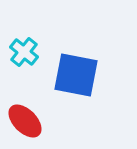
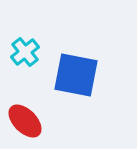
cyan cross: moved 1 px right; rotated 12 degrees clockwise
